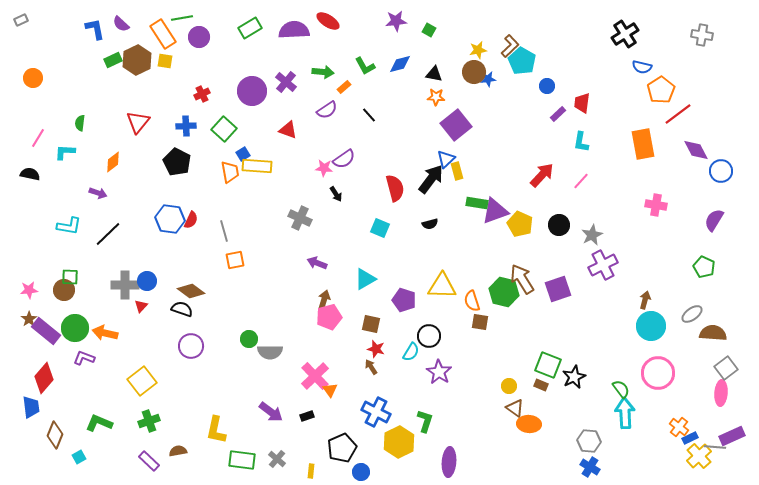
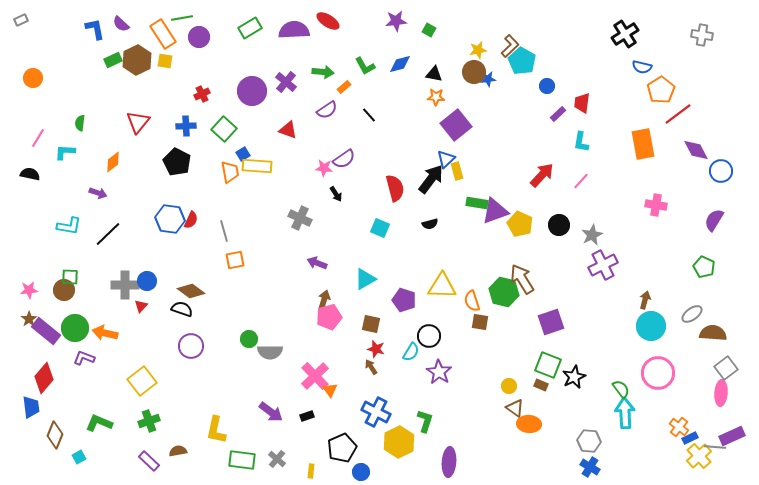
purple square at (558, 289): moved 7 px left, 33 px down
